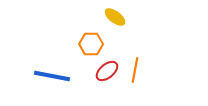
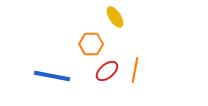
yellow ellipse: rotated 20 degrees clockwise
